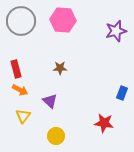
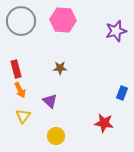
orange arrow: rotated 35 degrees clockwise
